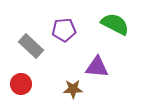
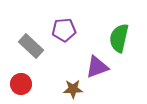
green semicircle: moved 4 px right, 14 px down; rotated 104 degrees counterclockwise
purple triangle: rotated 25 degrees counterclockwise
